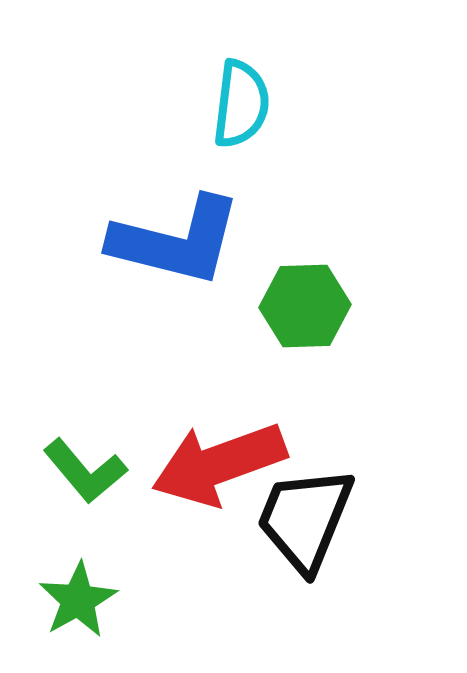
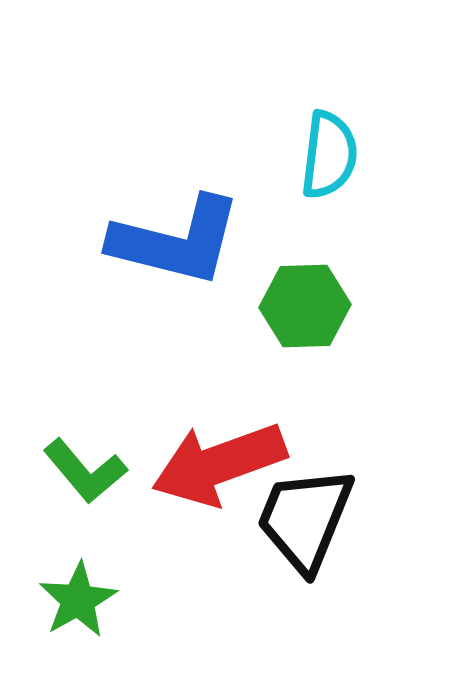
cyan semicircle: moved 88 px right, 51 px down
